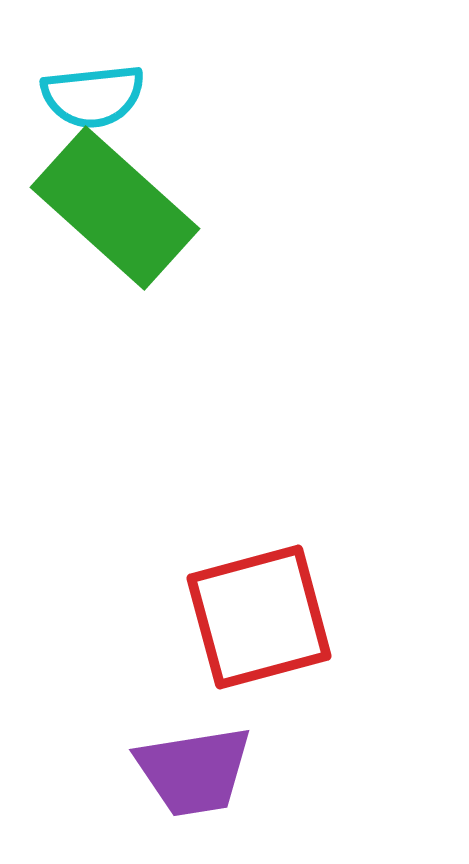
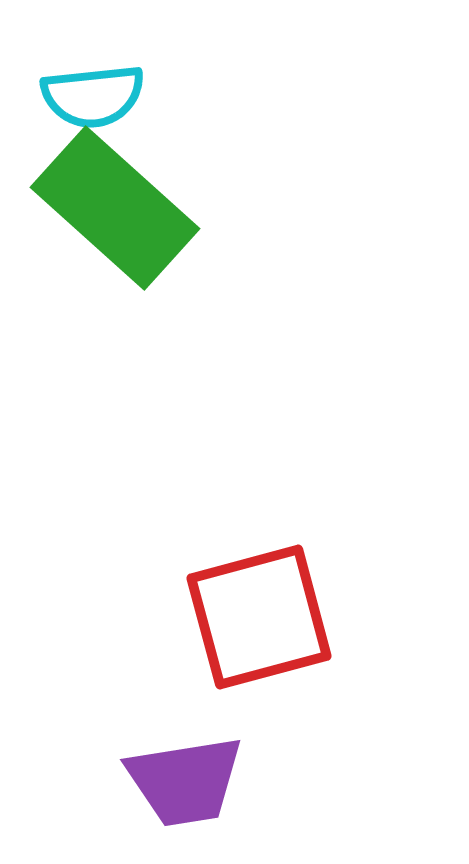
purple trapezoid: moved 9 px left, 10 px down
